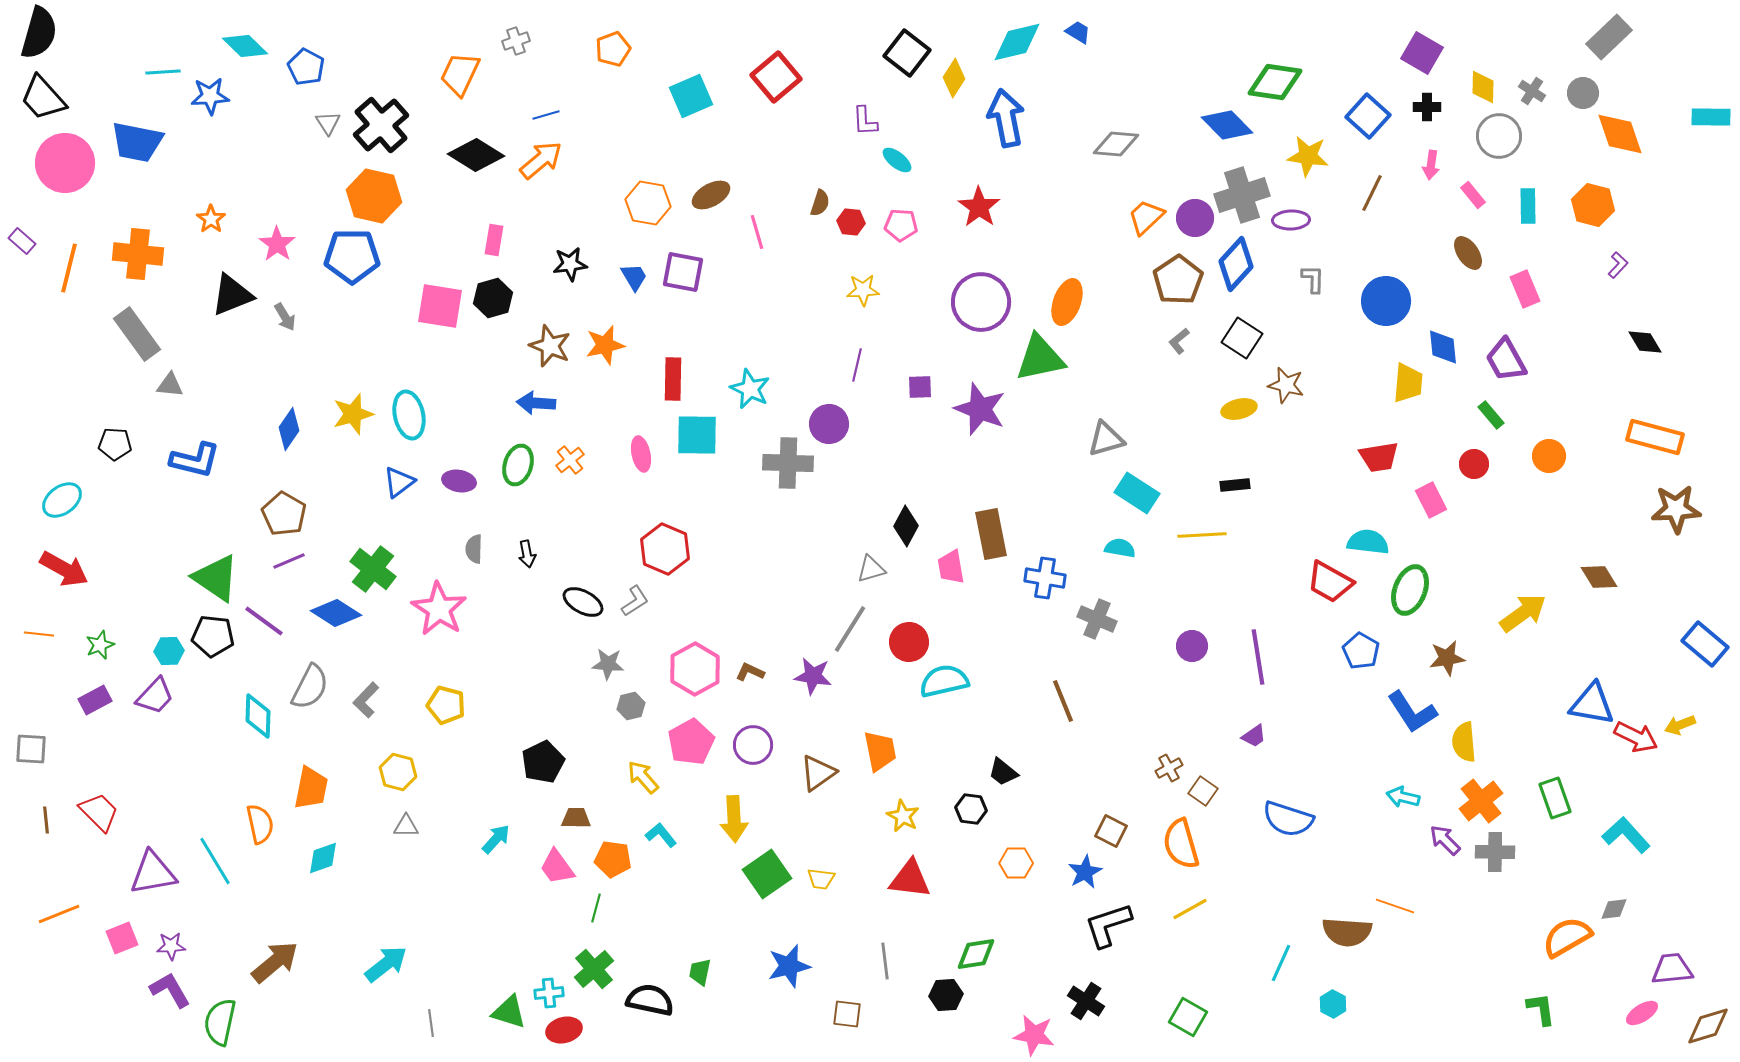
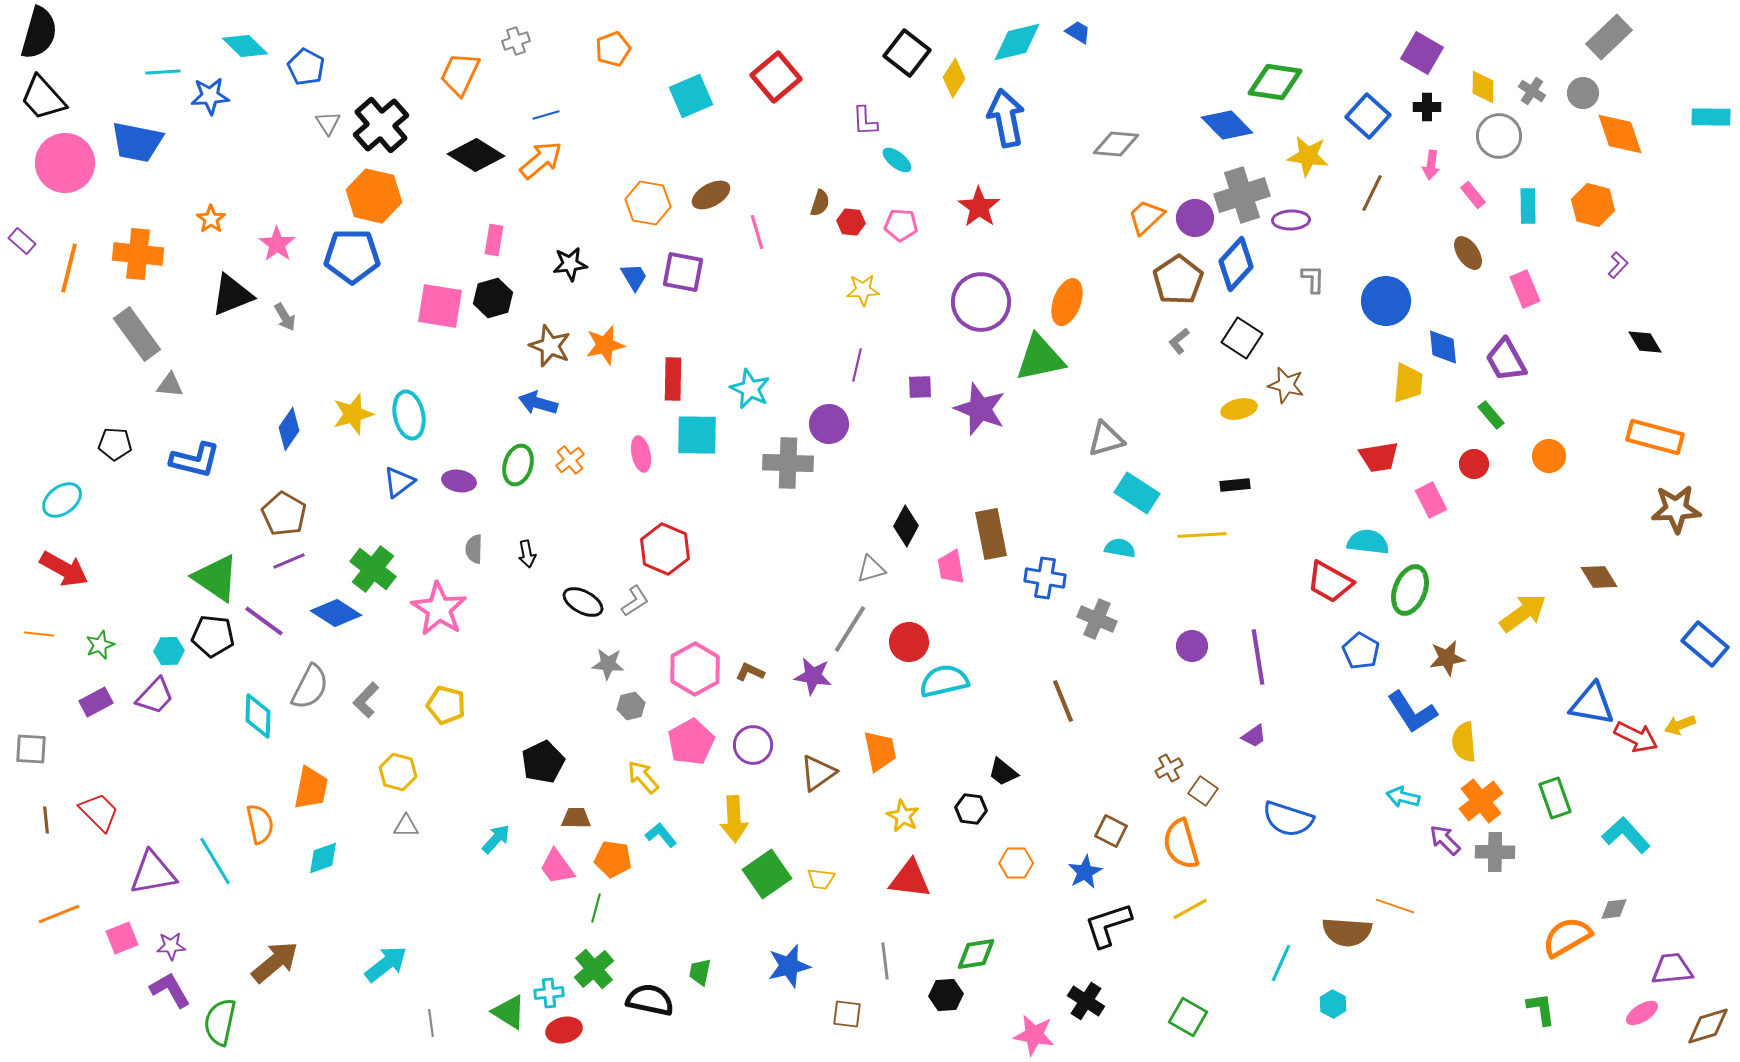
blue arrow at (536, 403): moved 2 px right; rotated 12 degrees clockwise
purple rectangle at (95, 700): moved 1 px right, 2 px down
green triangle at (509, 1012): rotated 15 degrees clockwise
